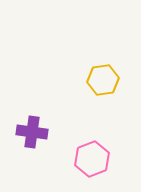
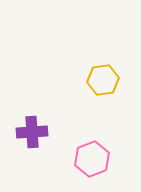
purple cross: rotated 12 degrees counterclockwise
